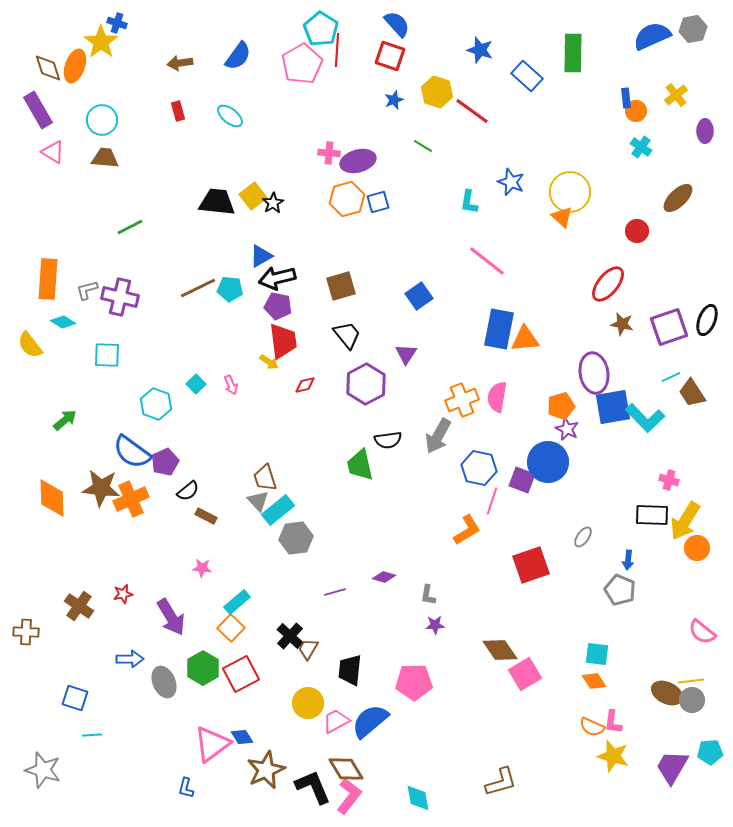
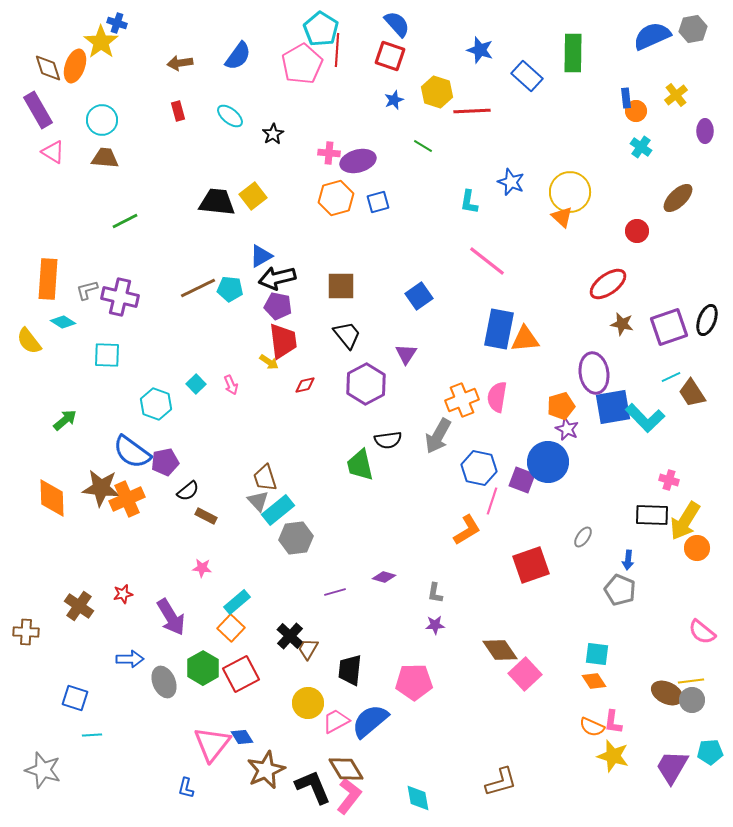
red line at (472, 111): rotated 39 degrees counterclockwise
orange hexagon at (347, 199): moved 11 px left, 1 px up
black star at (273, 203): moved 69 px up
green line at (130, 227): moved 5 px left, 6 px up
red ellipse at (608, 284): rotated 15 degrees clockwise
brown square at (341, 286): rotated 16 degrees clockwise
yellow semicircle at (30, 345): moved 1 px left, 4 px up
purple pentagon at (165, 462): rotated 12 degrees clockwise
orange cross at (131, 499): moved 4 px left
gray L-shape at (428, 595): moved 7 px right, 2 px up
pink square at (525, 674): rotated 12 degrees counterclockwise
pink triangle at (212, 744): rotated 15 degrees counterclockwise
